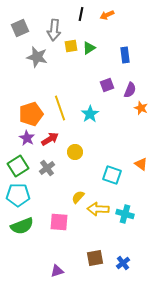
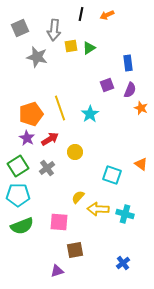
blue rectangle: moved 3 px right, 8 px down
brown square: moved 20 px left, 8 px up
